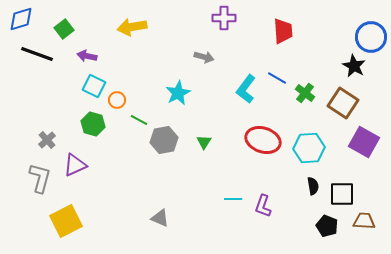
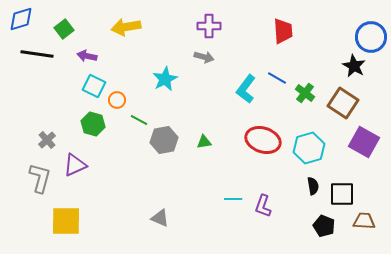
purple cross: moved 15 px left, 8 px down
yellow arrow: moved 6 px left
black line: rotated 12 degrees counterclockwise
cyan star: moved 13 px left, 14 px up
green triangle: rotated 49 degrees clockwise
cyan hexagon: rotated 12 degrees counterclockwise
yellow square: rotated 28 degrees clockwise
black pentagon: moved 3 px left
